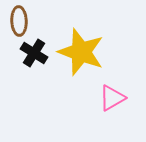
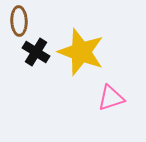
black cross: moved 2 px right, 1 px up
pink triangle: moved 1 px left; rotated 12 degrees clockwise
